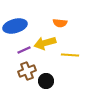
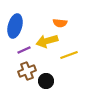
blue ellipse: rotated 60 degrees counterclockwise
yellow arrow: moved 2 px right, 2 px up
yellow line: moved 1 px left; rotated 24 degrees counterclockwise
